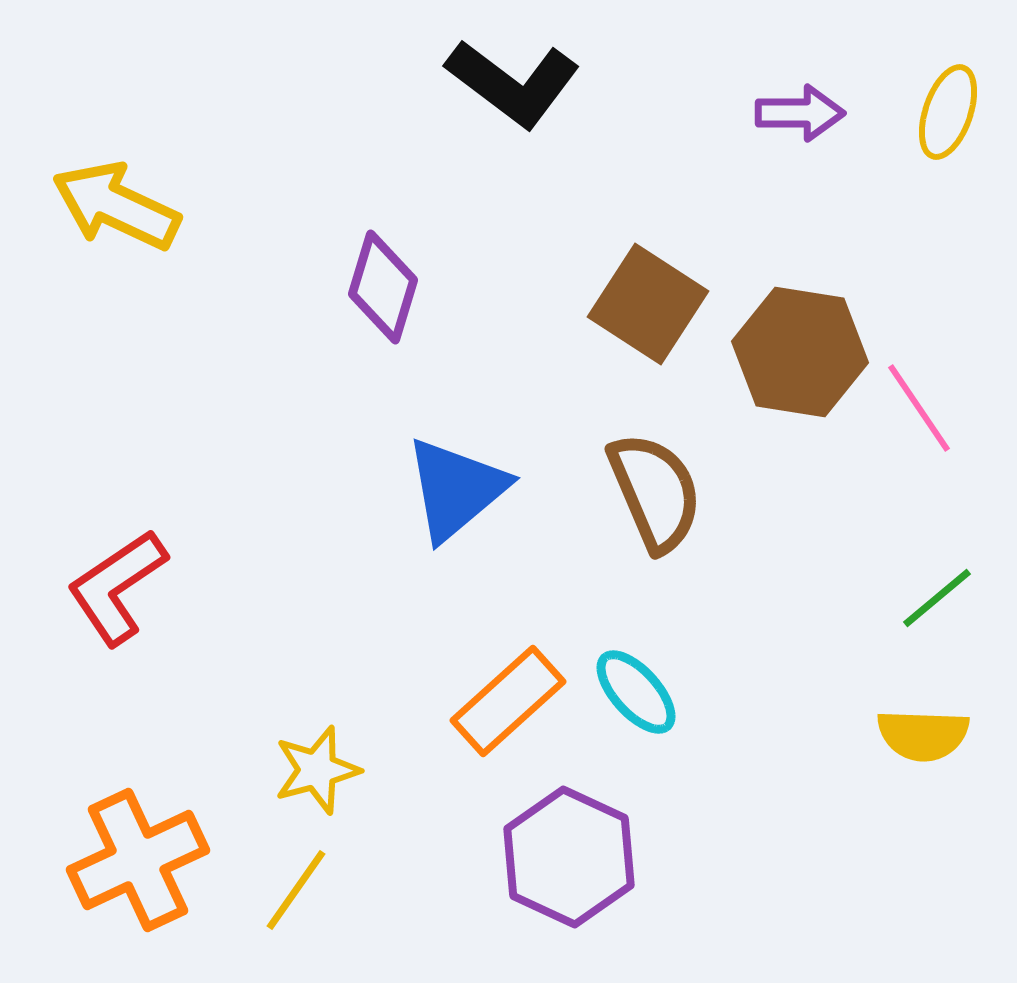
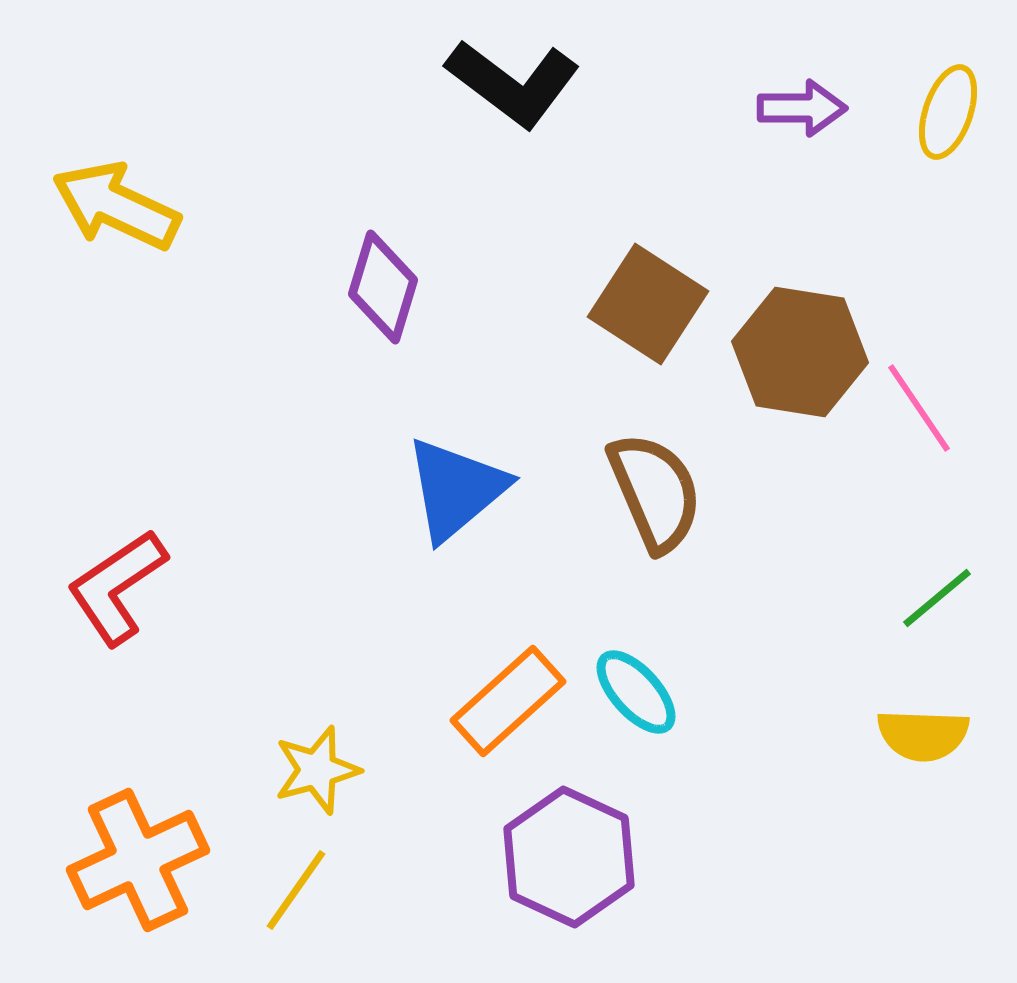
purple arrow: moved 2 px right, 5 px up
